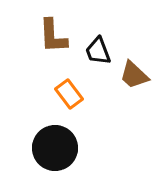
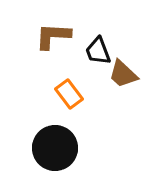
brown L-shape: rotated 96 degrees clockwise
brown trapezoid: moved 11 px left, 1 px up
